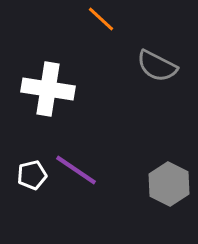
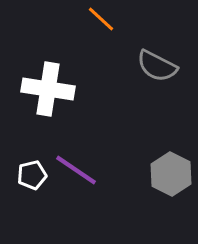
gray hexagon: moved 2 px right, 10 px up
